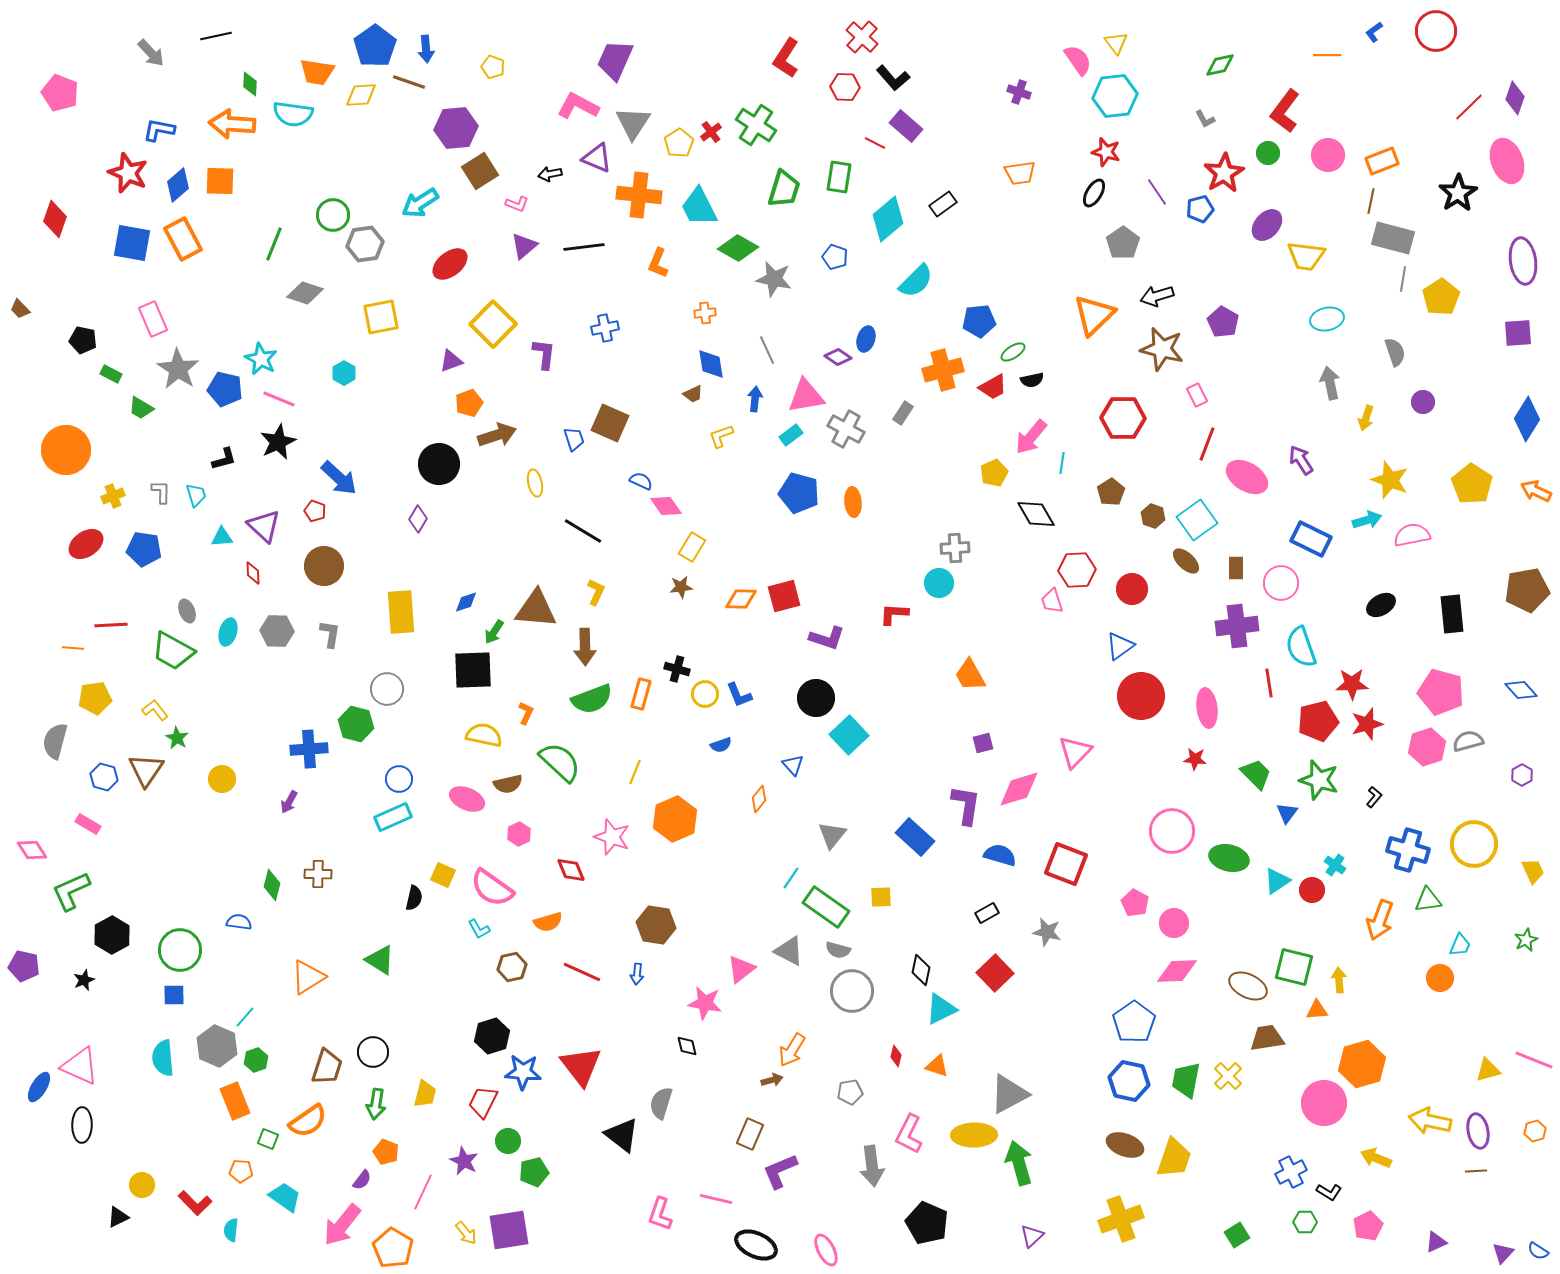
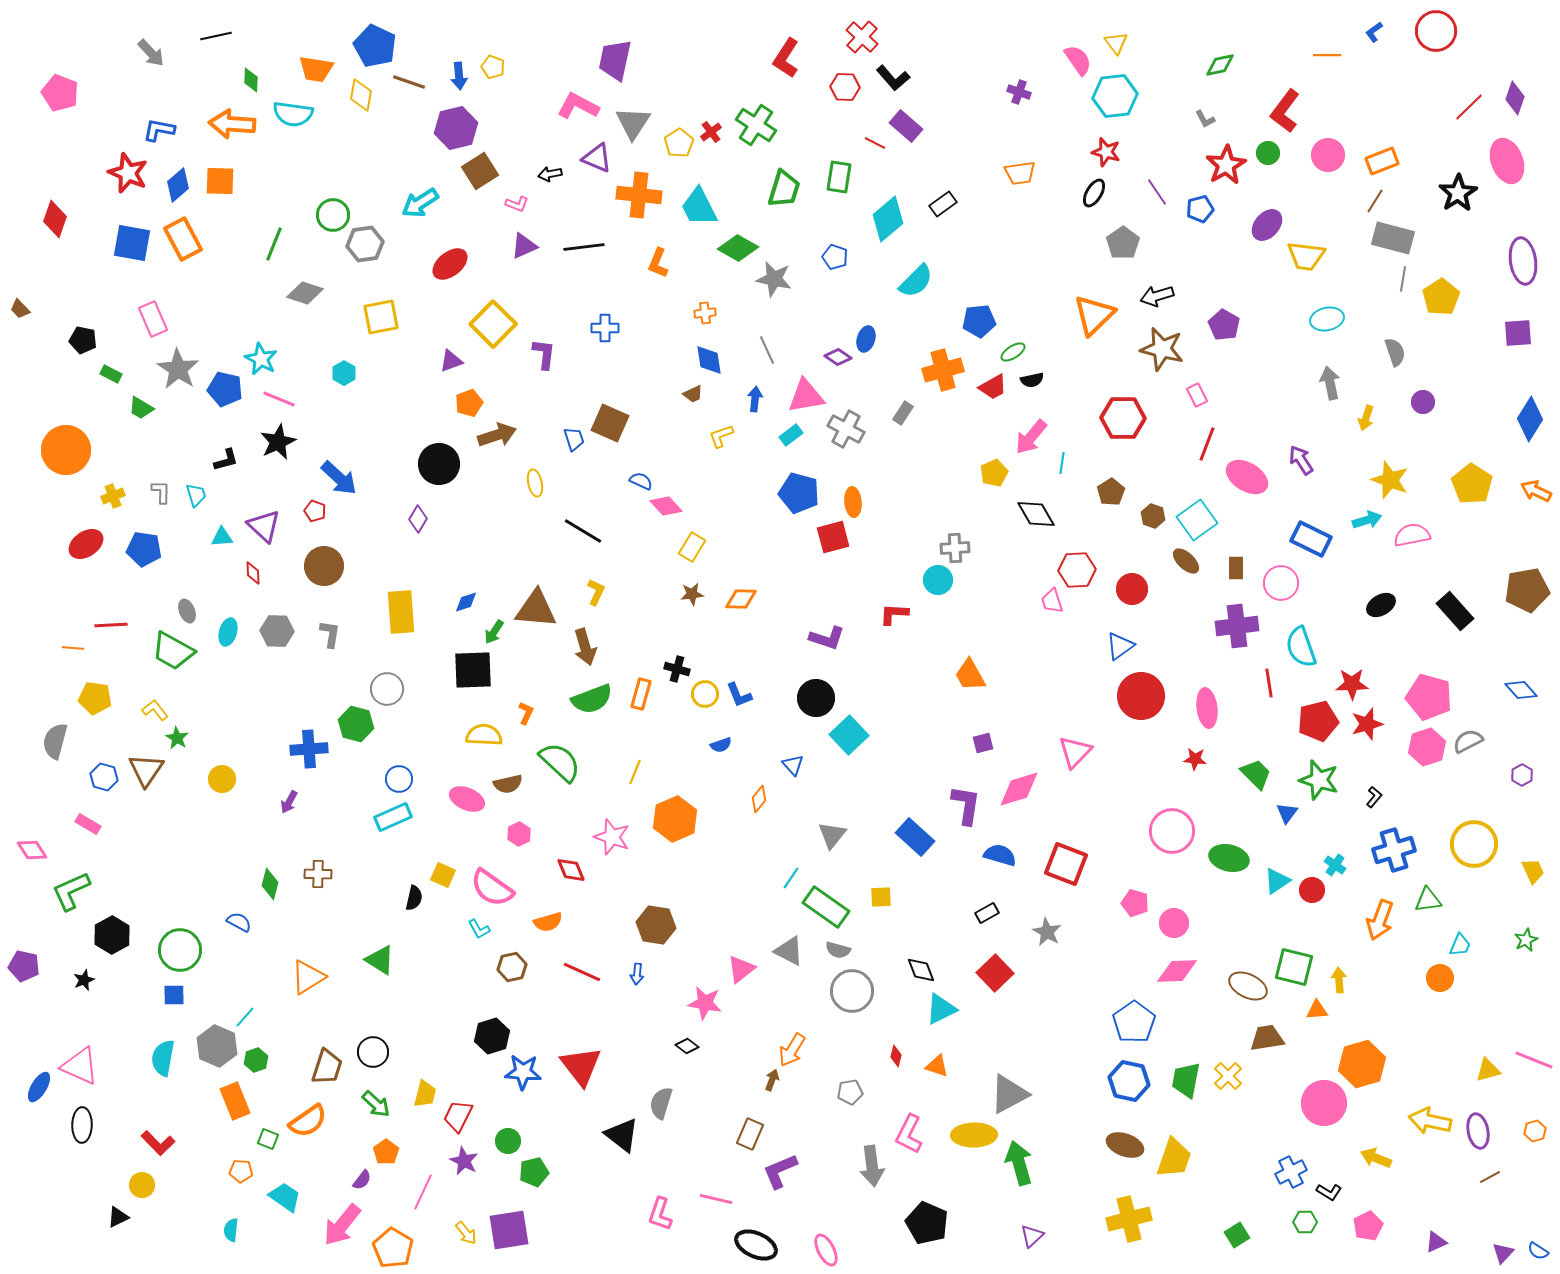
blue pentagon at (375, 46): rotated 12 degrees counterclockwise
blue arrow at (426, 49): moved 33 px right, 27 px down
purple trapezoid at (615, 60): rotated 12 degrees counterclockwise
orange trapezoid at (317, 72): moved 1 px left, 3 px up
green diamond at (250, 84): moved 1 px right, 4 px up
yellow diamond at (361, 95): rotated 76 degrees counterclockwise
purple hexagon at (456, 128): rotated 9 degrees counterclockwise
red star at (1224, 173): moved 2 px right, 8 px up
brown line at (1371, 201): moved 4 px right; rotated 20 degrees clockwise
purple triangle at (524, 246): rotated 16 degrees clockwise
purple pentagon at (1223, 322): moved 1 px right, 3 px down
blue cross at (605, 328): rotated 12 degrees clockwise
blue diamond at (711, 364): moved 2 px left, 4 px up
blue diamond at (1527, 419): moved 3 px right
black L-shape at (224, 459): moved 2 px right, 1 px down
pink diamond at (666, 506): rotated 8 degrees counterclockwise
cyan circle at (939, 583): moved 1 px left, 3 px up
brown star at (681, 587): moved 11 px right, 7 px down
red square at (784, 596): moved 49 px right, 59 px up
black rectangle at (1452, 614): moved 3 px right, 3 px up; rotated 36 degrees counterclockwise
brown arrow at (585, 647): rotated 15 degrees counterclockwise
pink pentagon at (1441, 692): moved 12 px left, 5 px down
yellow pentagon at (95, 698): rotated 16 degrees clockwise
yellow semicircle at (484, 735): rotated 9 degrees counterclockwise
gray semicircle at (1468, 741): rotated 12 degrees counterclockwise
blue cross at (1408, 850): moved 14 px left; rotated 33 degrees counterclockwise
green diamond at (272, 885): moved 2 px left, 1 px up
pink pentagon at (1135, 903): rotated 12 degrees counterclockwise
blue semicircle at (239, 922): rotated 20 degrees clockwise
gray star at (1047, 932): rotated 16 degrees clockwise
black diamond at (921, 970): rotated 32 degrees counterclockwise
black diamond at (687, 1046): rotated 40 degrees counterclockwise
cyan semicircle at (163, 1058): rotated 15 degrees clockwise
brown arrow at (772, 1080): rotated 55 degrees counterclockwise
red trapezoid at (483, 1102): moved 25 px left, 14 px down
green arrow at (376, 1104): rotated 56 degrees counterclockwise
orange pentagon at (386, 1152): rotated 15 degrees clockwise
brown line at (1476, 1171): moved 14 px right, 6 px down; rotated 25 degrees counterclockwise
red L-shape at (195, 1203): moved 37 px left, 60 px up
yellow cross at (1121, 1219): moved 8 px right; rotated 6 degrees clockwise
